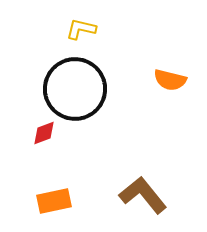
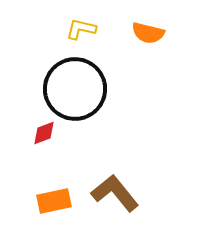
orange semicircle: moved 22 px left, 47 px up
brown L-shape: moved 28 px left, 2 px up
